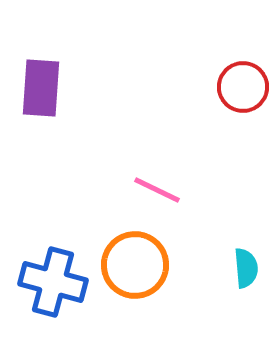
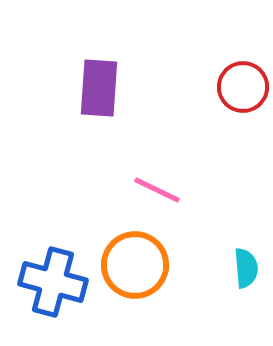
purple rectangle: moved 58 px right
